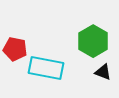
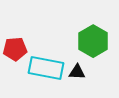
red pentagon: rotated 15 degrees counterclockwise
black triangle: moved 26 px left; rotated 18 degrees counterclockwise
